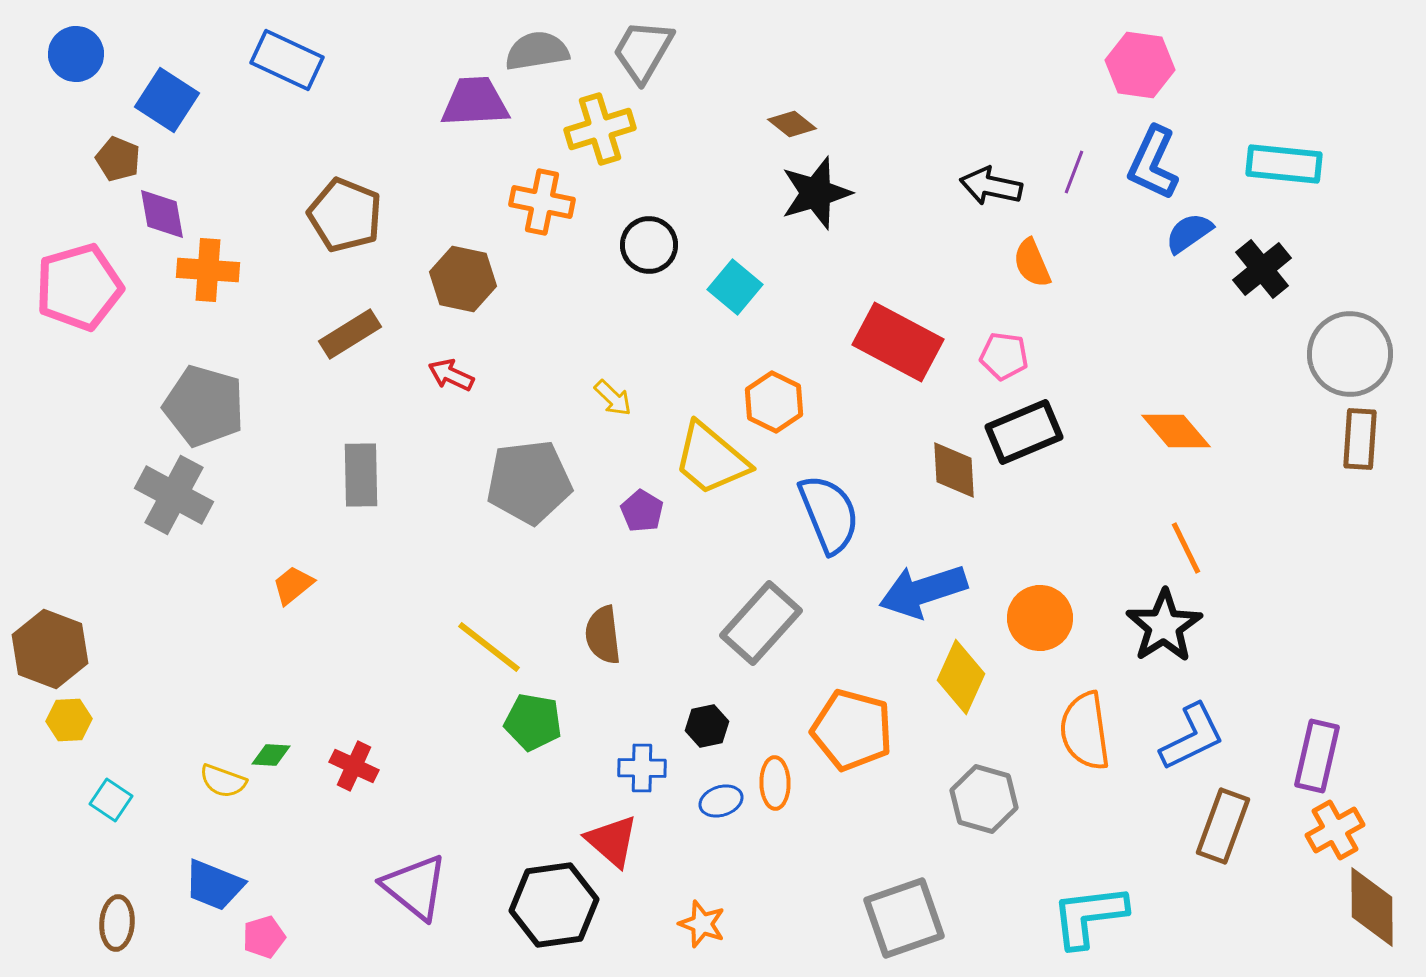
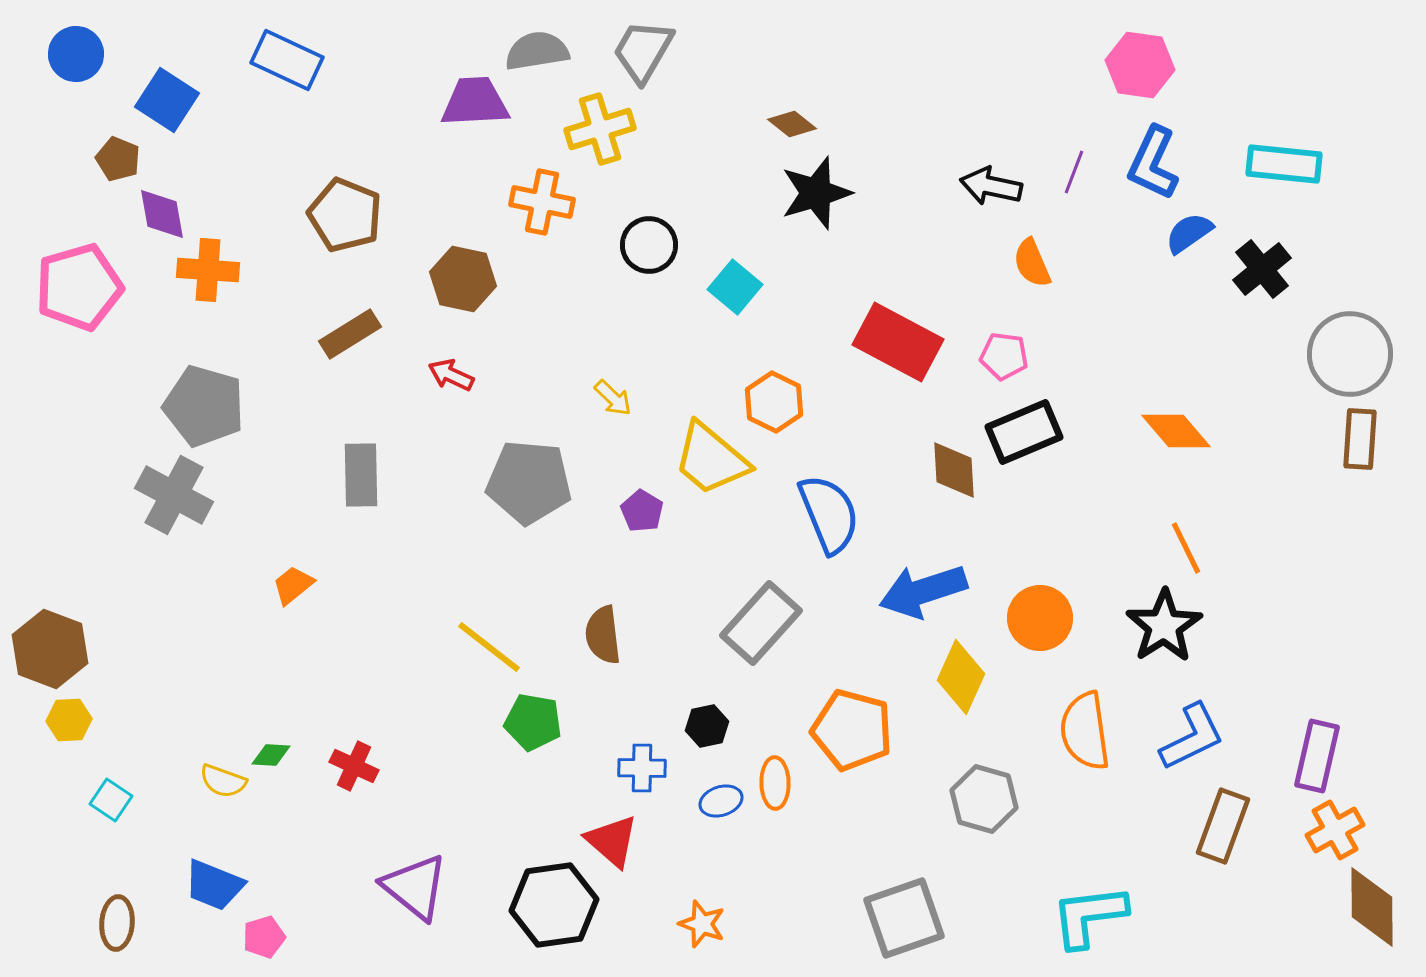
gray pentagon at (529, 482): rotated 12 degrees clockwise
